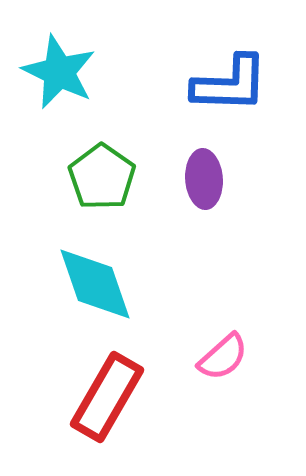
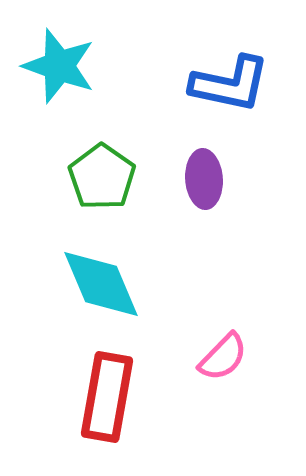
cyan star: moved 6 px up; rotated 6 degrees counterclockwise
blue L-shape: rotated 10 degrees clockwise
cyan diamond: moved 6 px right; rotated 4 degrees counterclockwise
pink semicircle: rotated 4 degrees counterclockwise
red rectangle: rotated 20 degrees counterclockwise
